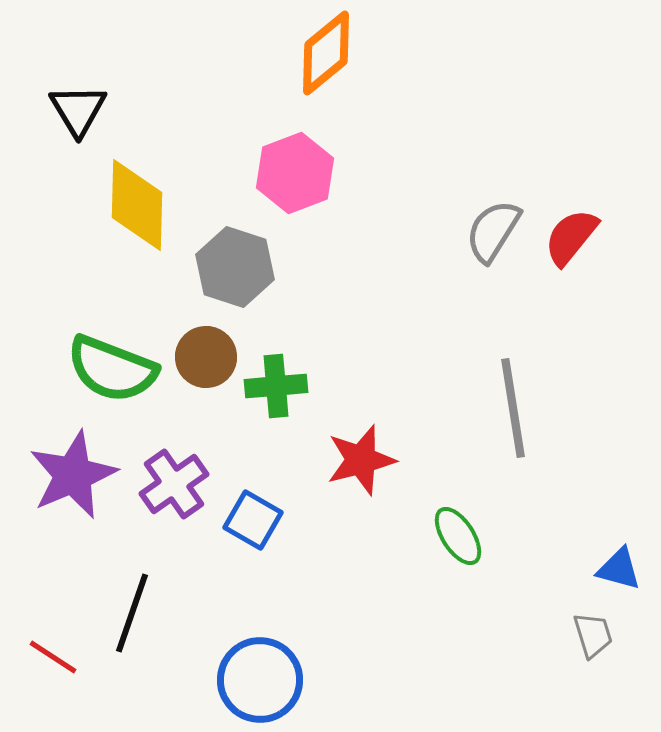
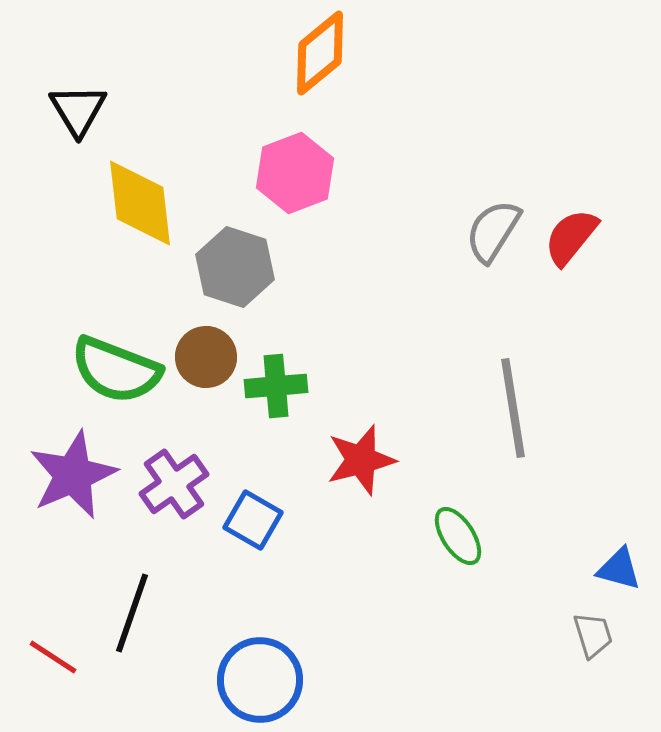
orange diamond: moved 6 px left
yellow diamond: moved 3 px right, 2 px up; rotated 8 degrees counterclockwise
green semicircle: moved 4 px right, 1 px down
